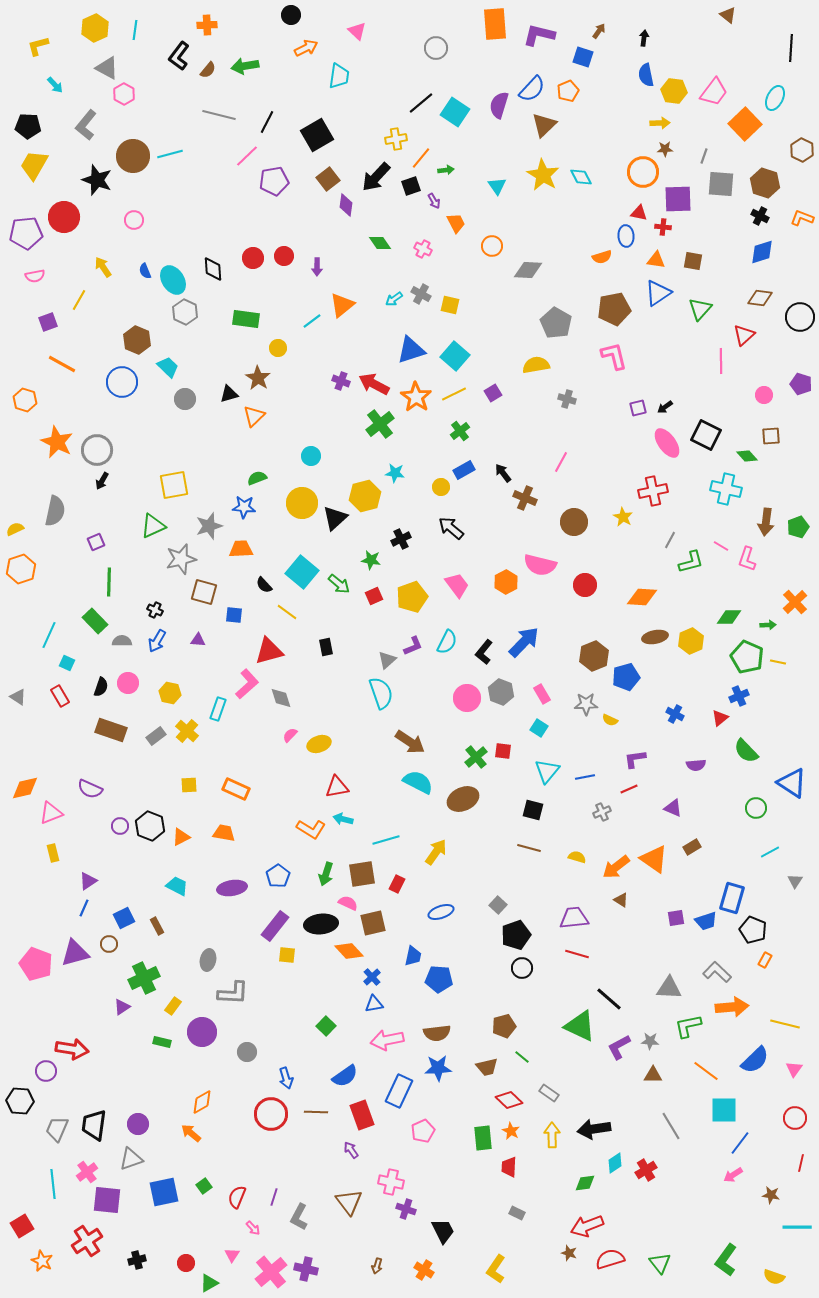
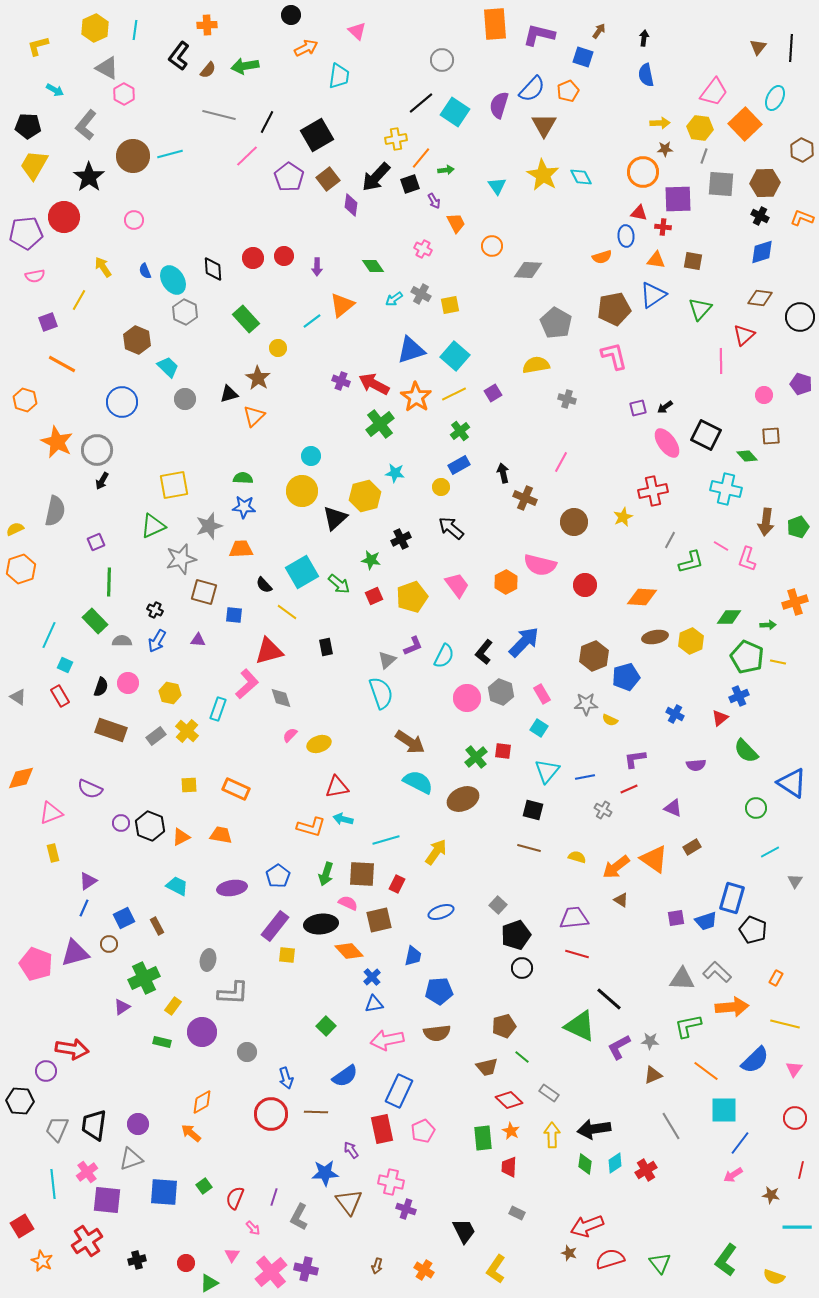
brown triangle at (728, 15): moved 30 px right, 32 px down; rotated 30 degrees clockwise
gray circle at (436, 48): moved 6 px right, 12 px down
cyan arrow at (55, 85): moved 5 px down; rotated 18 degrees counterclockwise
yellow hexagon at (674, 91): moved 26 px right, 37 px down
brown triangle at (544, 125): rotated 16 degrees counterclockwise
black star at (97, 180): moved 8 px left, 3 px up; rotated 16 degrees clockwise
purple pentagon at (274, 181): moved 15 px right, 4 px up; rotated 28 degrees counterclockwise
brown hexagon at (765, 183): rotated 20 degrees counterclockwise
black square at (411, 186): moved 1 px left, 2 px up
purple diamond at (346, 205): moved 5 px right
green diamond at (380, 243): moved 7 px left, 23 px down
blue triangle at (658, 293): moved 5 px left, 2 px down
yellow square at (450, 305): rotated 24 degrees counterclockwise
green rectangle at (246, 319): rotated 40 degrees clockwise
blue circle at (122, 382): moved 20 px down
blue rectangle at (464, 470): moved 5 px left, 5 px up
black arrow at (503, 473): rotated 24 degrees clockwise
green semicircle at (257, 478): moved 14 px left; rotated 24 degrees clockwise
yellow circle at (302, 503): moved 12 px up
yellow star at (623, 517): rotated 18 degrees clockwise
cyan square at (302, 572): rotated 20 degrees clockwise
orange cross at (795, 602): rotated 25 degrees clockwise
cyan semicircle at (447, 642): moved 3 px left, 14 px down
cyan square at (67, 663): moved 2 px left, 2 px down
orange diamond at (25, 788): moved 4 px left, 10 px up
gray cross at (602, 812): moved 1 px right, 2 px up; rotated 36 degrees counterclockwise
purple circle at (120, 826): moved 1 px right, 3 px up
orange L-shape at (311, 829): moved 2 px up; rotated 16 degrees counterclockwise
orange trapezoid at (224, 833): moved 3 px left, 2 px down
brown square at (362, 874): rotated 12 degrees clockwise
brown square at (373, 923): moved 6 px right, 3 px up
orange rectangle at (765, 960): moved 11 px right, 18 px down
blue pentagon at (439, 979): moved 12 px down; rotated 8 degrees counterclockwise
gray triangle at (669, 988): moved 13 px right, 9 px up
blue star at (438, 1068): moved 113 px left, 105 px down
brown triangle at (653, 1075): rotated 24 degrees counterclockwise
red rectangle at (362, 1115): moved 20 px right, 14 px down; rotated 8 degrees clockwise
red line at (801, 1163): moved 7 px down
green diamond at (585, 1183): moved 19 px up; rotated 75 degrees counterclockwise
blue square at (164, 1192): rotated 16 degrees clockwise
red semicircle at (237, 1197): moved 2 px left, 1 px down
black trapezoid at (443, 1231): moved 21 px right
